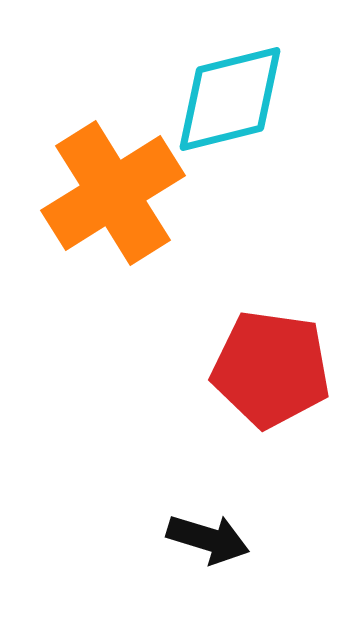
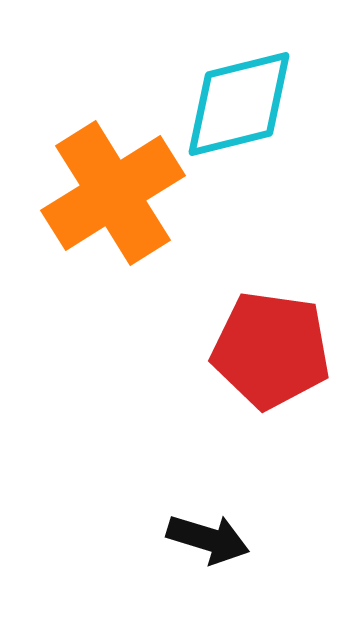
cyan diamond: moved 9 px right, 5 px down
red pentagon: moved 19 px up
